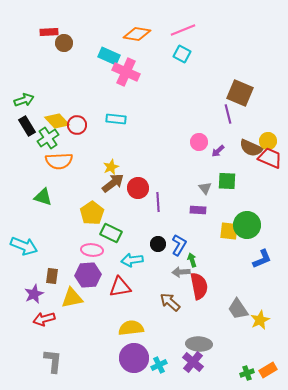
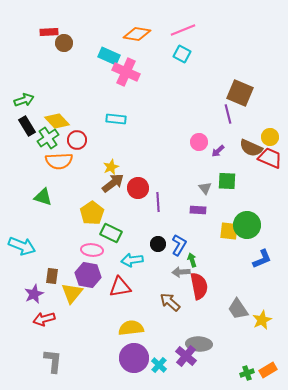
red circle at (77, 125): moved 15 px down
yellow circle at (268, 141): moved 2 px right, 4 px up
cyan arrow at (24, 246): moved 2 px left
purple hexagon at (88, 275): rotated 15 degrees clockwise
yellow triangle at (72, 298): moved 5 px up; rotated 40 degrees counterclockwise
yellow star at (260, 320): moved 2 px right
purple cross at (193, 362): moved 7 px left, 6 px up
cyan cross at (159, 365): rotated 21 degrees counterclockwise
